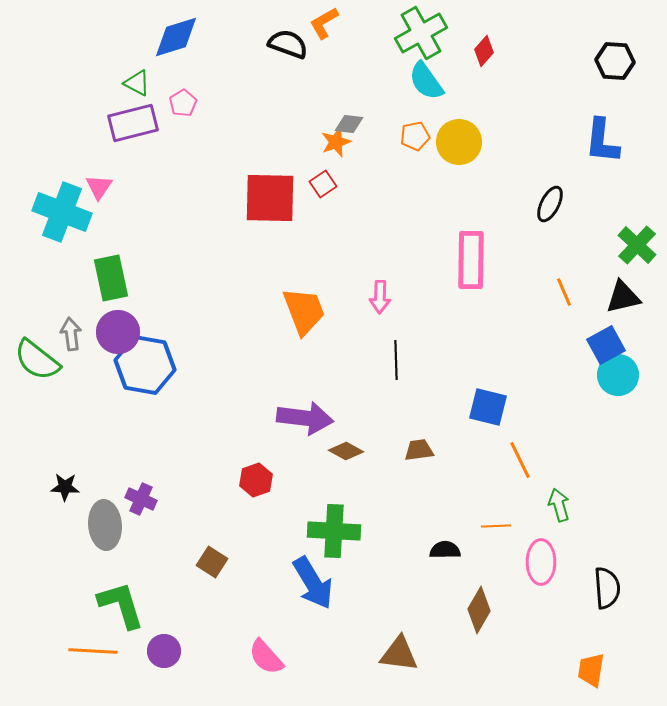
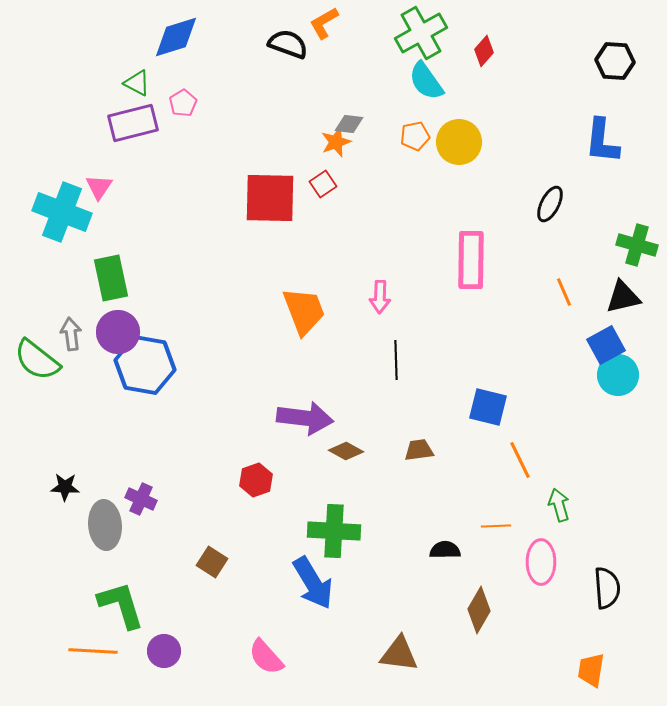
green cross at (637, 245): rotated 27 degrees counterclockwise
